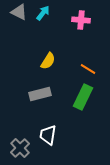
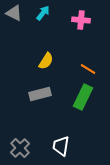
gray triangle: moved 5 px left, 1 px down
yellow semicircle: moved 2 px left
white trapezoid: moved 13 px right, 11 px down
